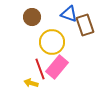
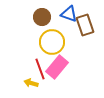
brown circle: moved 10 px right
